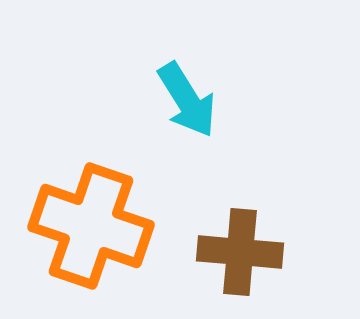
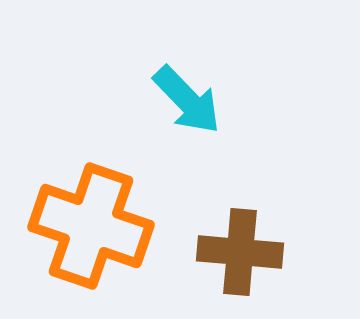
cyan arrow: rotated 12 degrees counterclockwise
